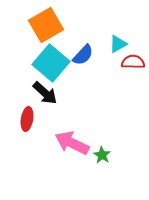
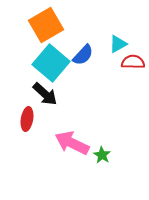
black arrow: moved 1 px down
